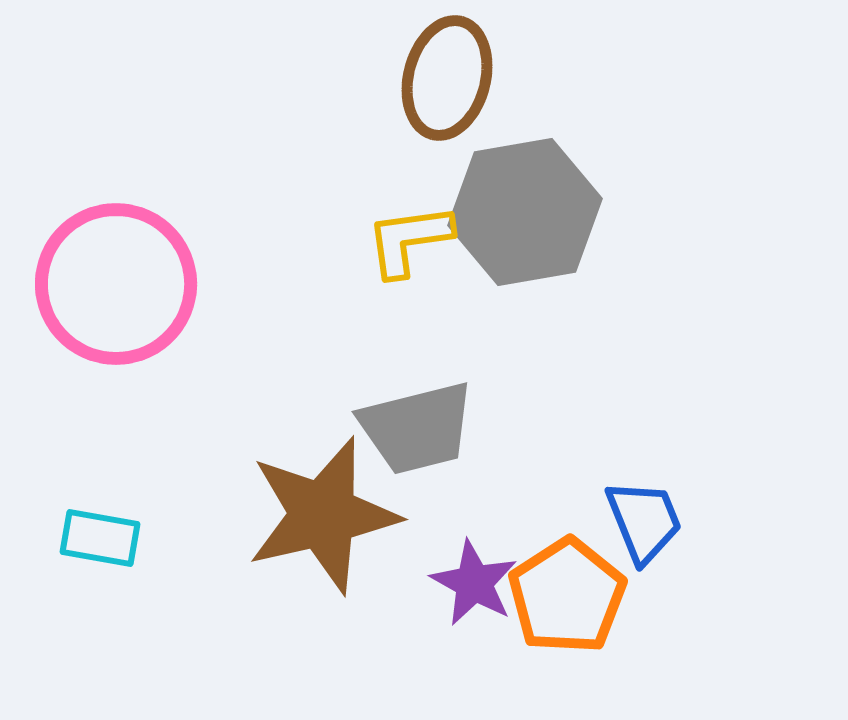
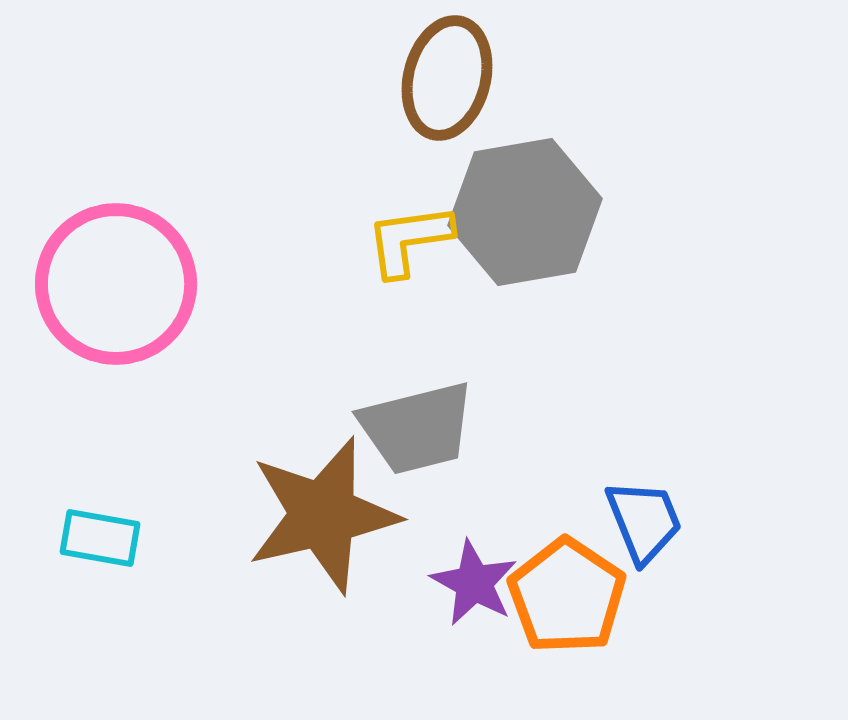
orange pentagon: rotated 5 degrees counterclockwise
